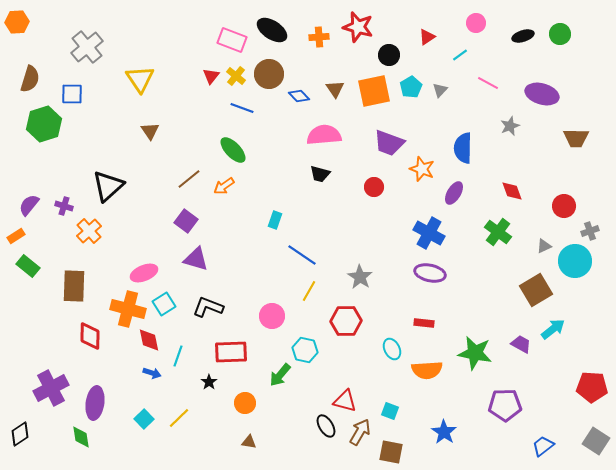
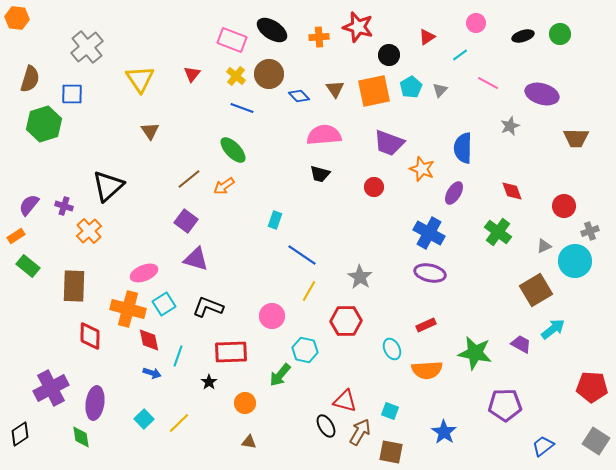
orange hexagon at (17, 22): moved 4 px up; rotated 10 degrees clockwise
red triangle at (211, 76): moved 19 px left, 2 px up
red rectangle at (424, 323): moved 2 px right, 2 px down; rotated 30 degrees counterclockwise
yellow line at (179, 418): moved 5 px down
